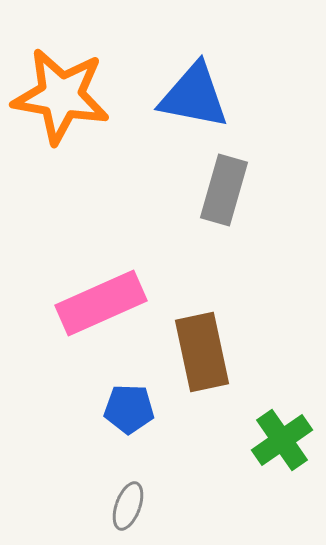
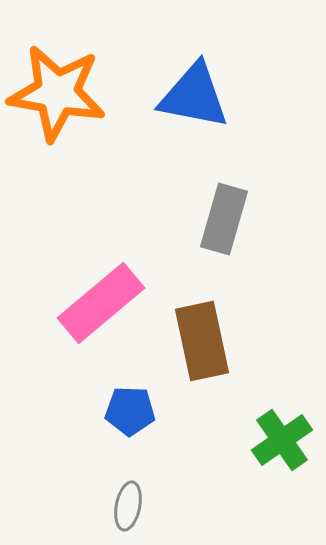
orange star: moved 4 px left, 3 px up
gray rectangle: moved 29 px down
pink rectangle: rotated 16 degrees counterclockwise
brown rectangle: moved 11 px up
blue pentagon: moved 1 px right, 2 px down
gray ellipse: rotated 9 degrees counterclockwise
